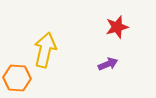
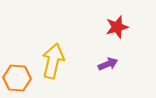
yellow arrow: moved 8 px right, 11 px down
